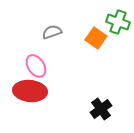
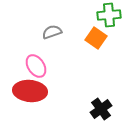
green cross: moved 9 px left, 7 px up; rotated 25 degrees counterclockwise
